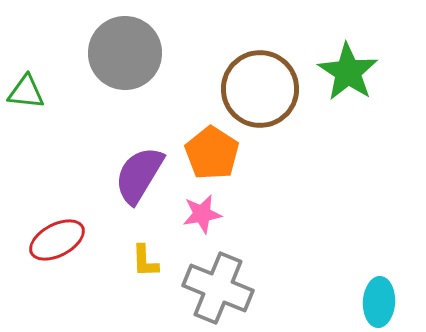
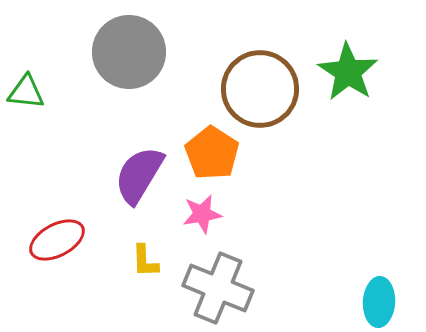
gray circle: moved 4 px right, 1 px up
